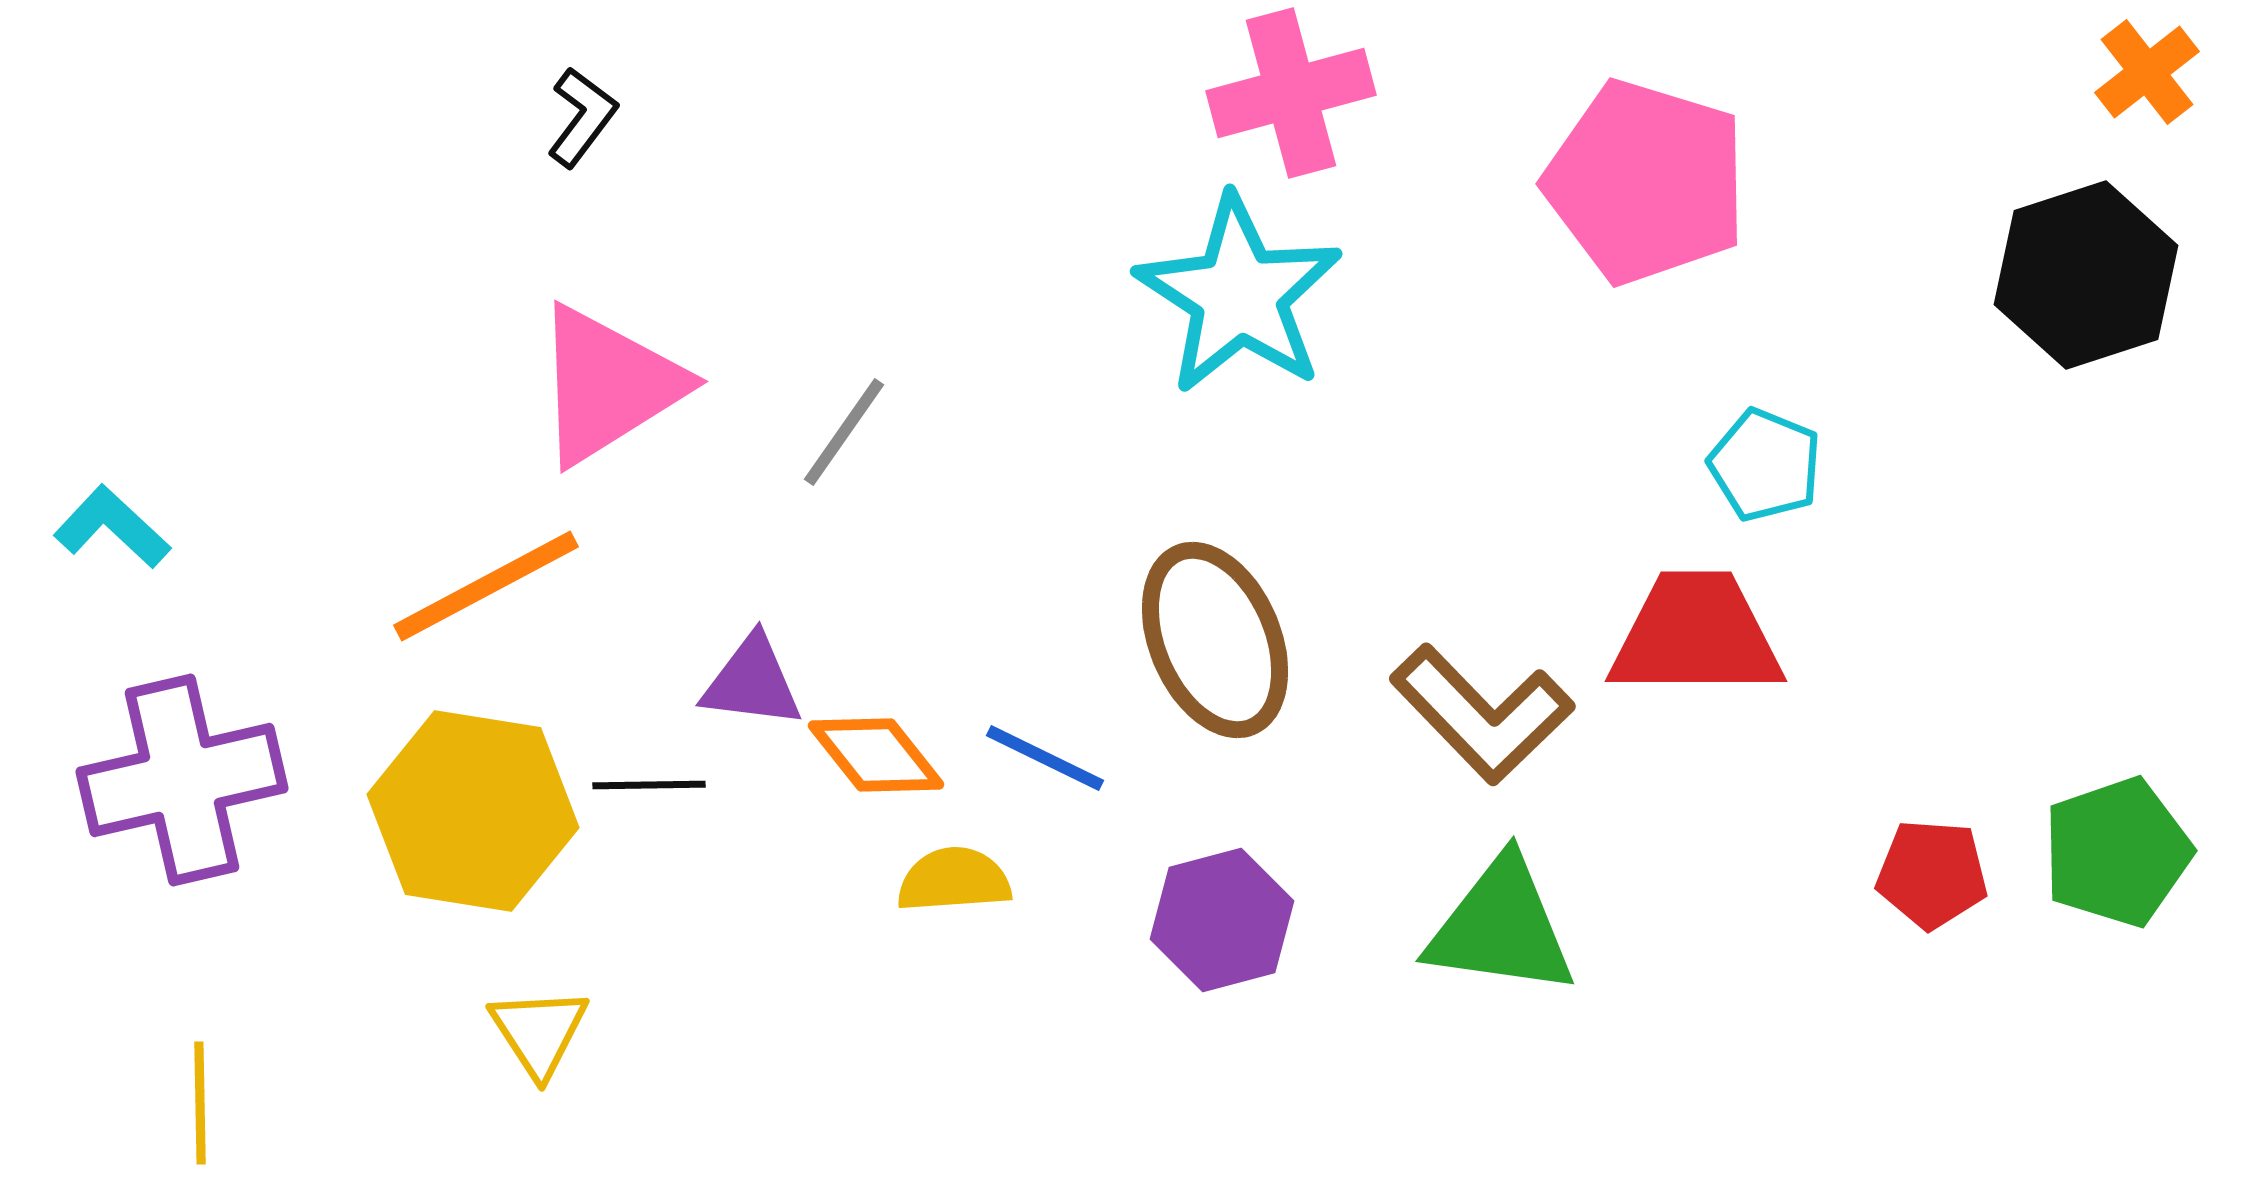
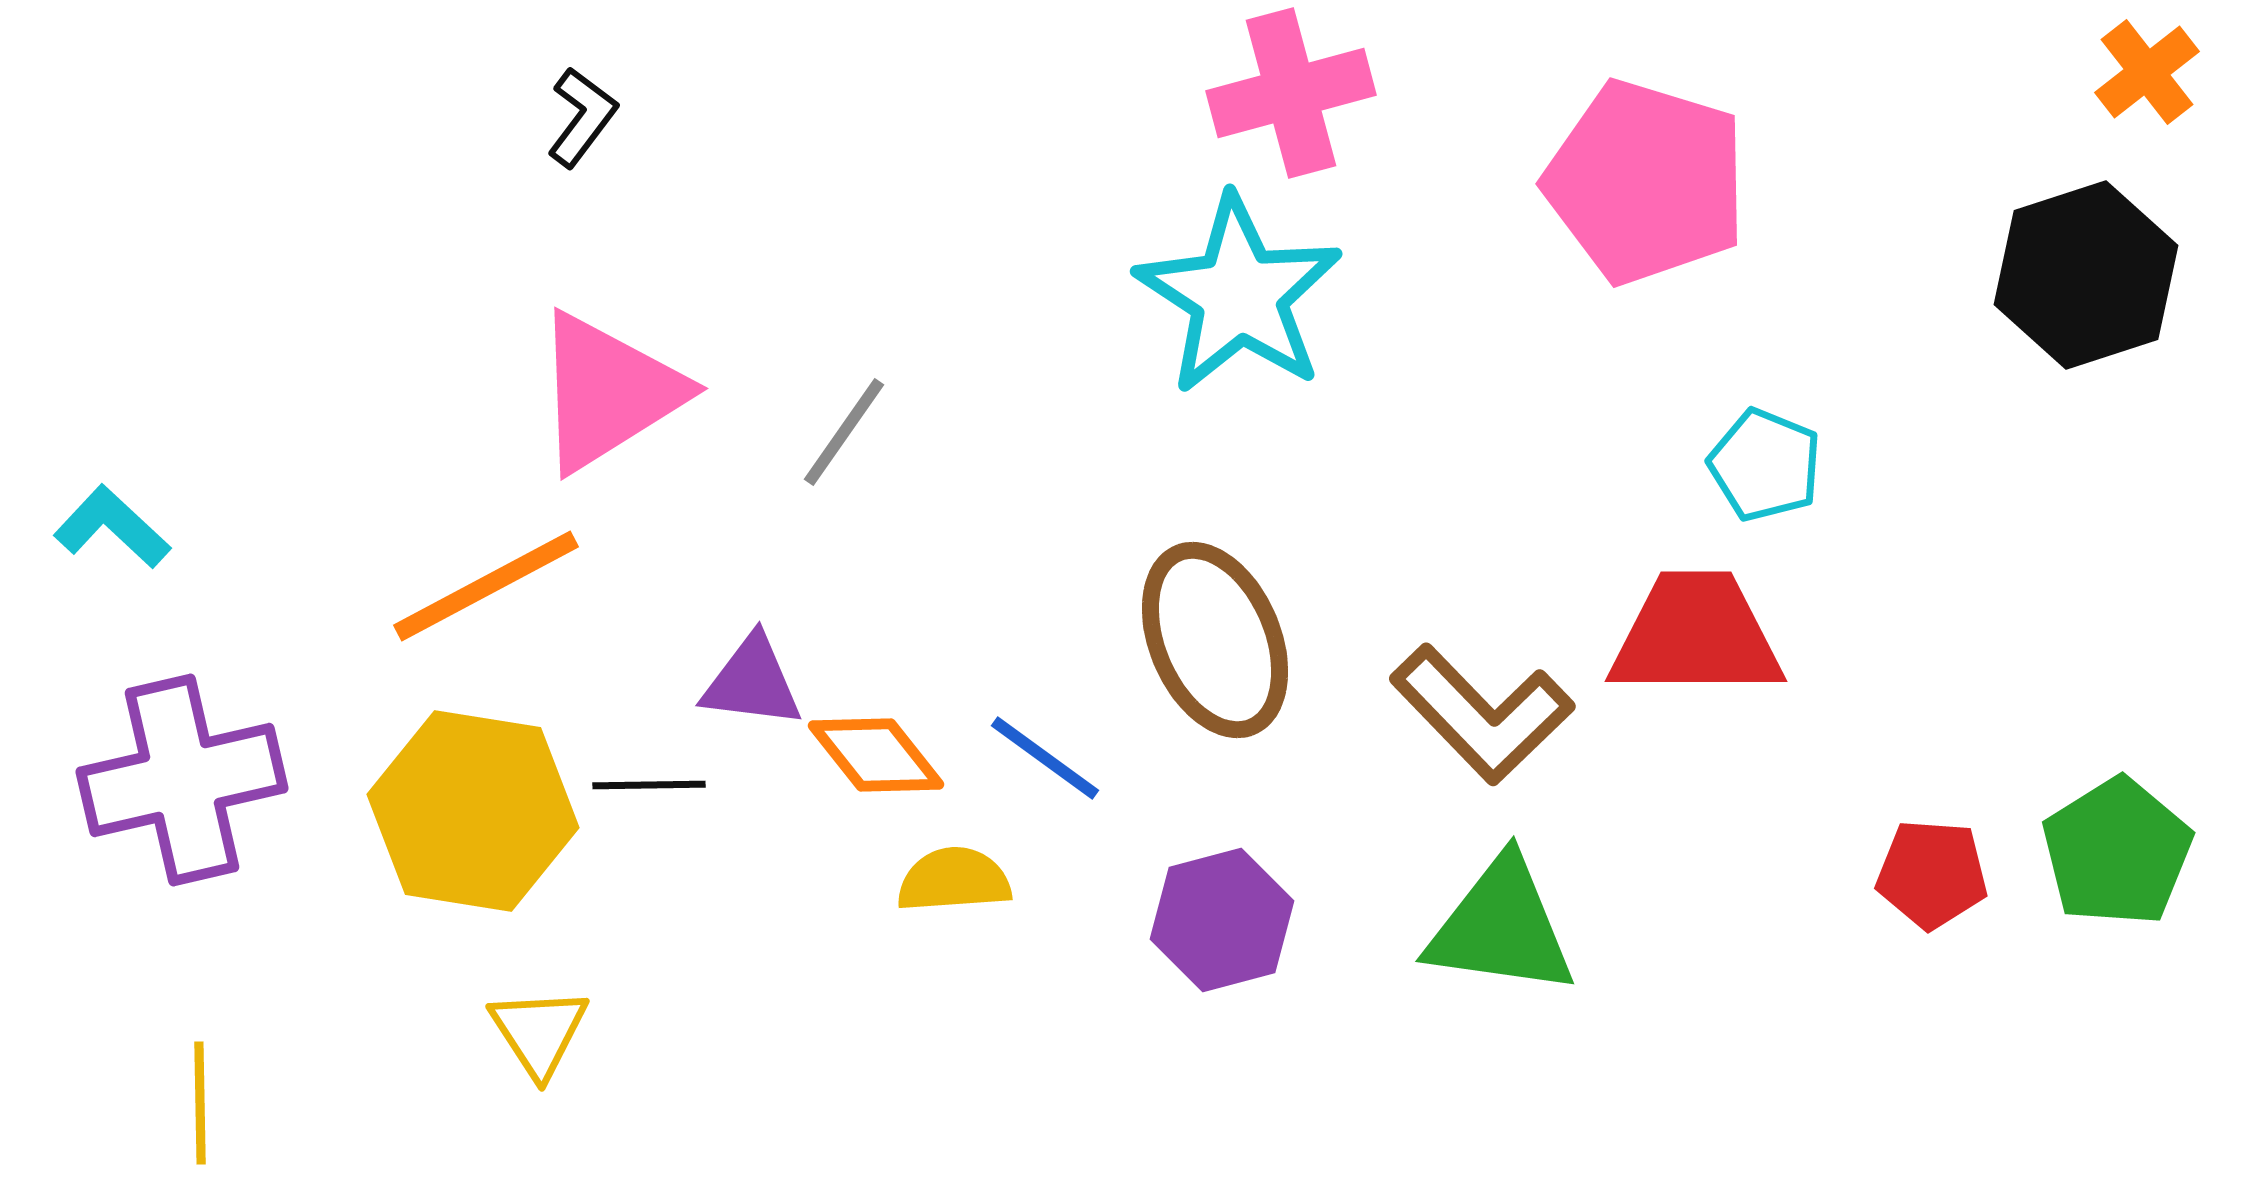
pink triangle: moved 7 px down
blue line: rotated 10 degrees clockwise
green pentagon: rotated 13 degrees counterclockwise
